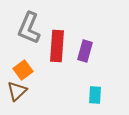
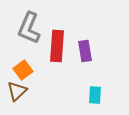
purple rectangle: rotated 25 degrees counterclockwise
